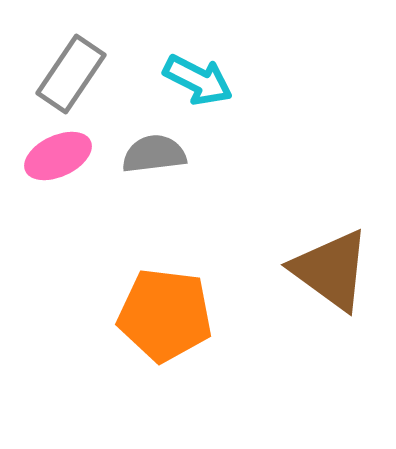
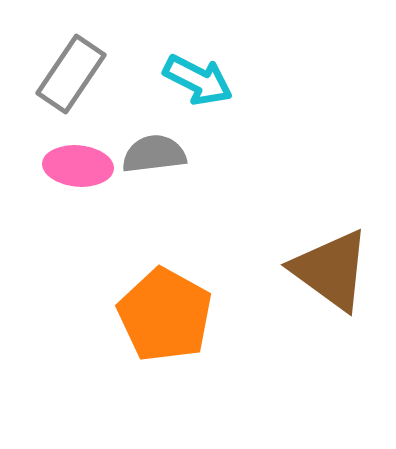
pink ellipse: moved 20 px right, 10 px down; rotated 30 degrees clockwise
orange pentagon: rotated 22 degrees clockwise
